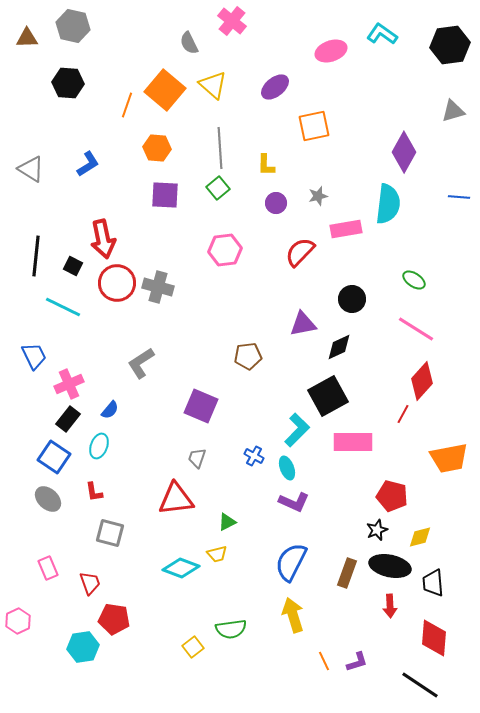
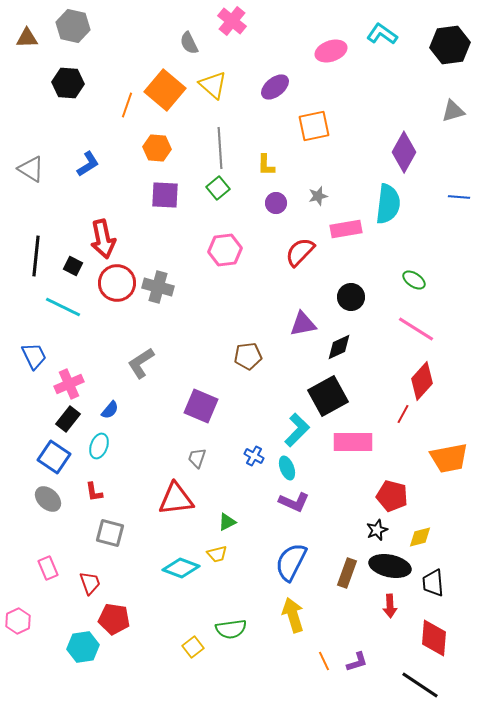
black circle at (352, 299): moved 1 px left, 2 px up
